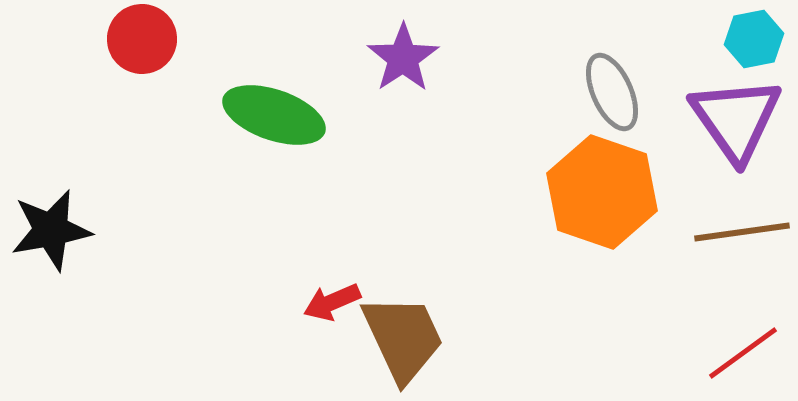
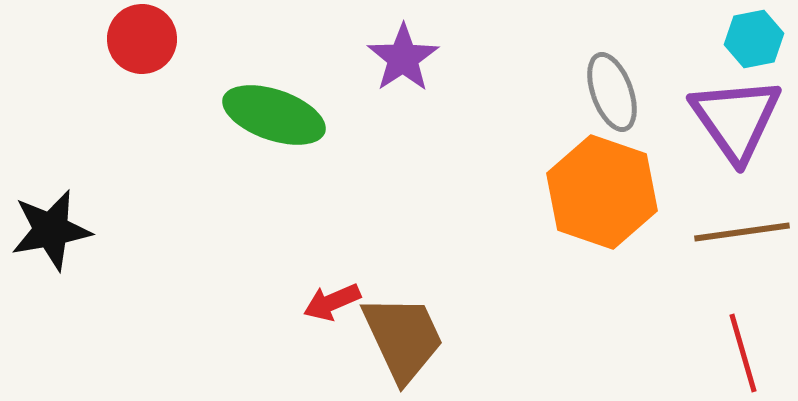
gray ellipse: rotated 4 degrees clockwise
red line: rotated 70 degrees counterclockwise
